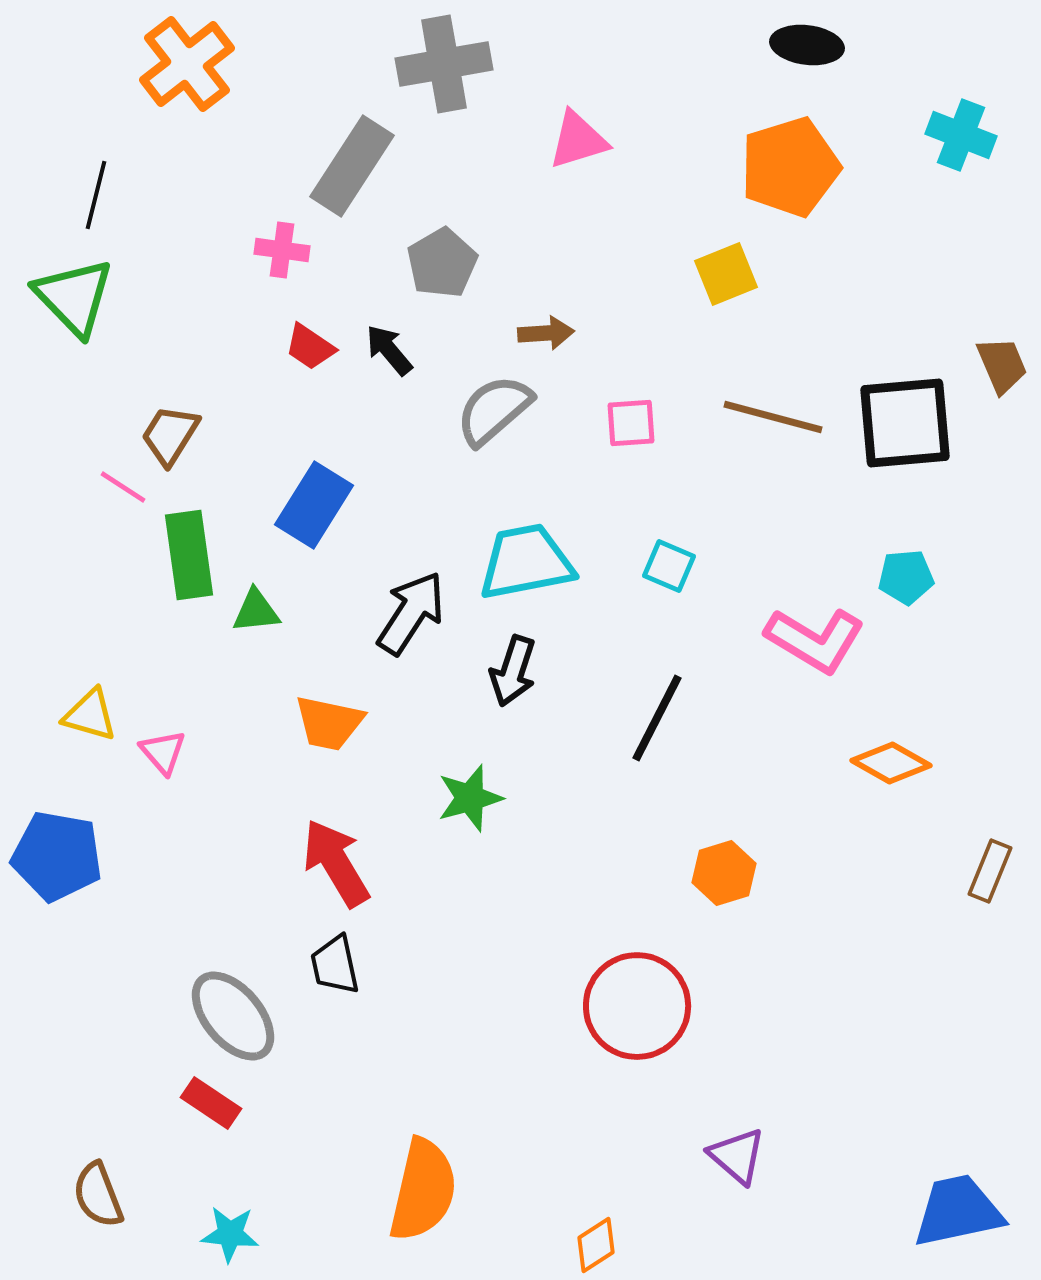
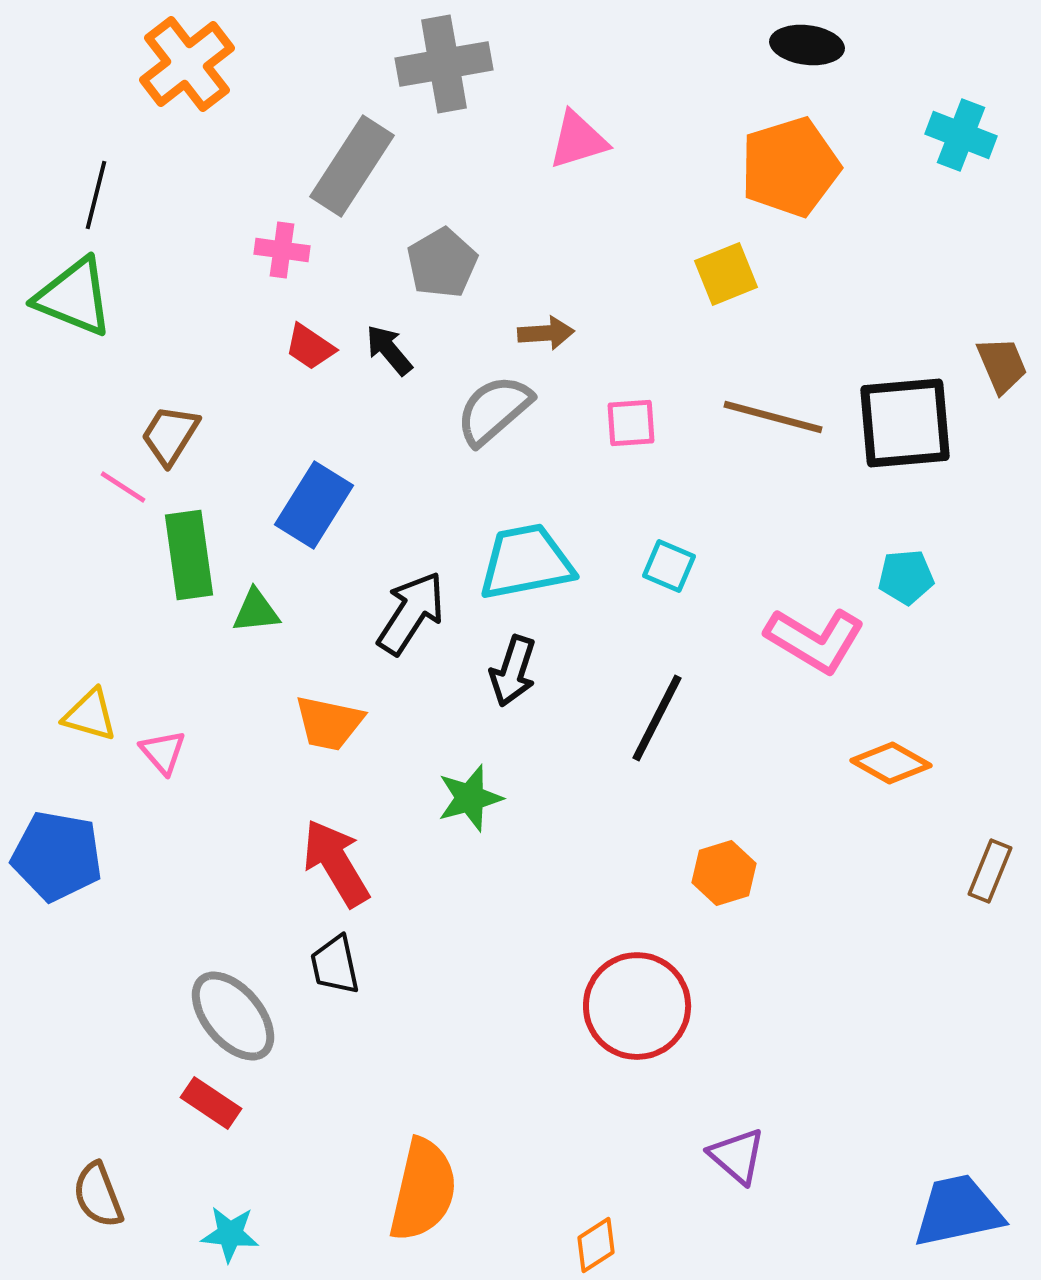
green triangle at (74, 297): rotated 24 degrees counterclockwise
